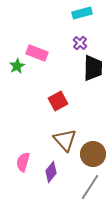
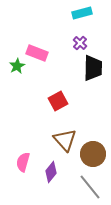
gray line: rotated 72 degrees counterclockwise
